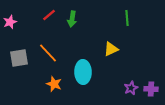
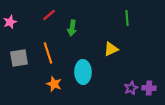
green arrow: moved 9 px down
orange line: rotated 25 degrees clockwise
purple cross: moved 2 px left, 1 px up
